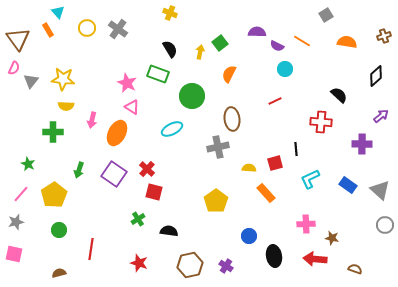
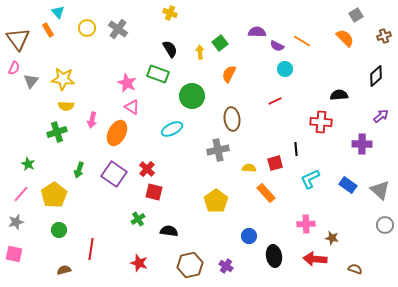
gray square at (326, 15): moved 30 px right
orange semicircle at (347, 42): moved 2 px left, 4 px up; rotated 36 degrees clockwise
yellow arrow at (200, 52): rotated 16 degrees counterclockwise
black semicircle at (339, 95): rotated 48 degrees counterclockwise
green cross at (53, 132): moved 4 px right; rotated 18 degrees counterclockwise
gray cross at (218, 147): moved 3 px down
brown semicircle at (59, 273): moved 5 px right, 3 px up
